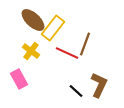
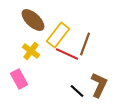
yellow rectangle: moved 5 px right, 7 px down
red line: moved 1 px down
black line: moved 1 px right
